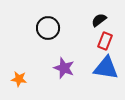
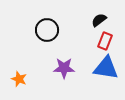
black circle: moved 1 px left, 2 px down
purple star: rotated 20 degrees counterclockwise
orange star: rotated 14 degrees clockwise
